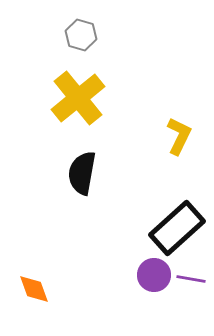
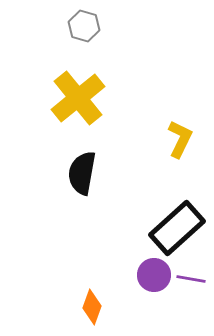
gray hexagon: moved 3 px right, 9 px up
yellow L-shape: moved 1 px right, 3 px down
orange diamond: moved 58 px right, 18 px down; rotated 40 degrees clockwise
